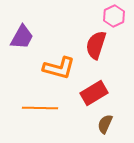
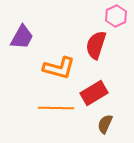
pink hexagon: moved 2 px right
orange line: moved 16 px right
